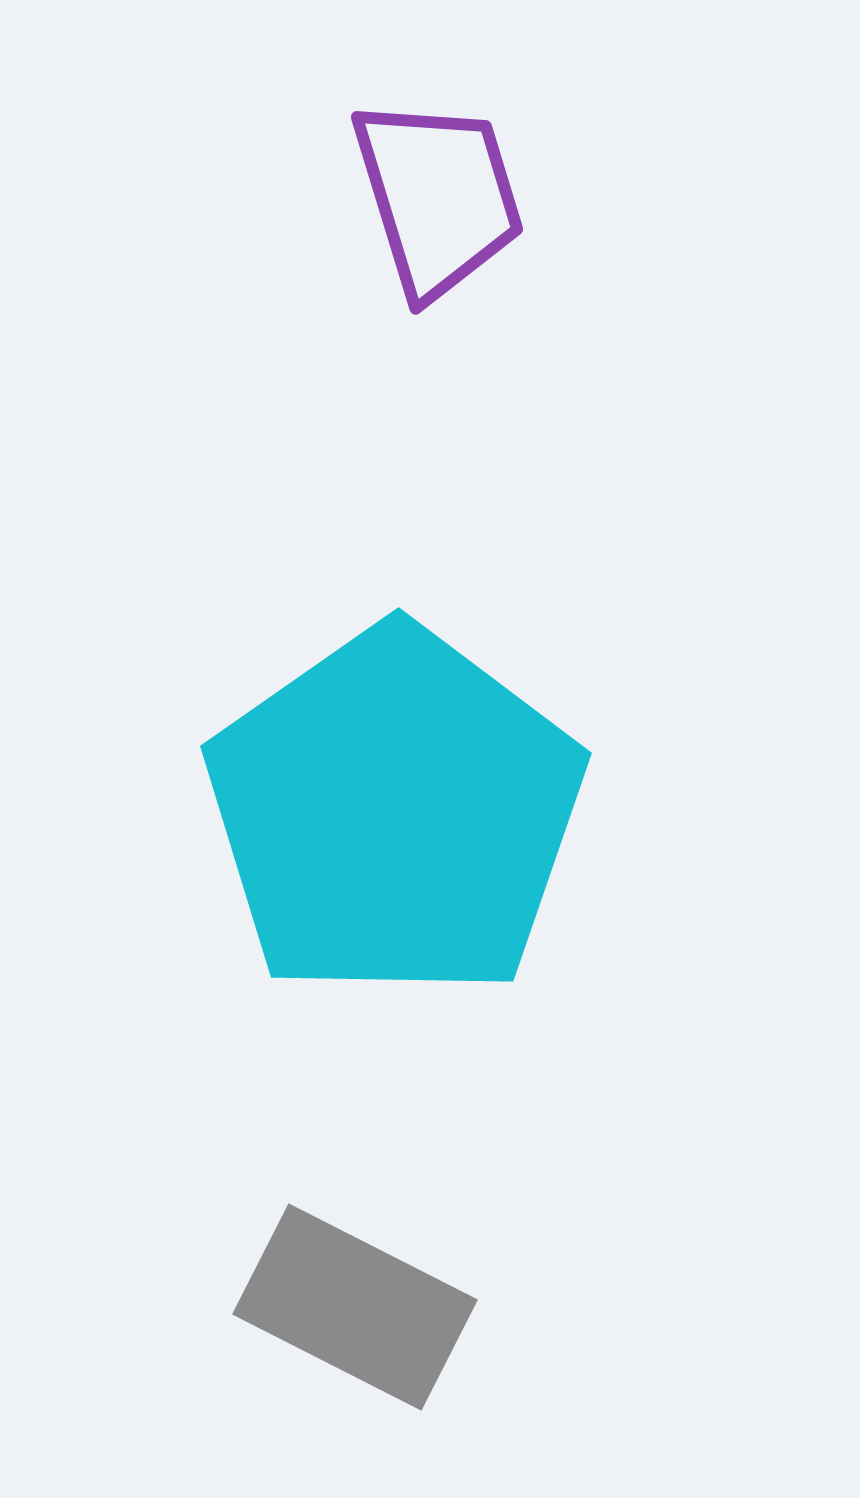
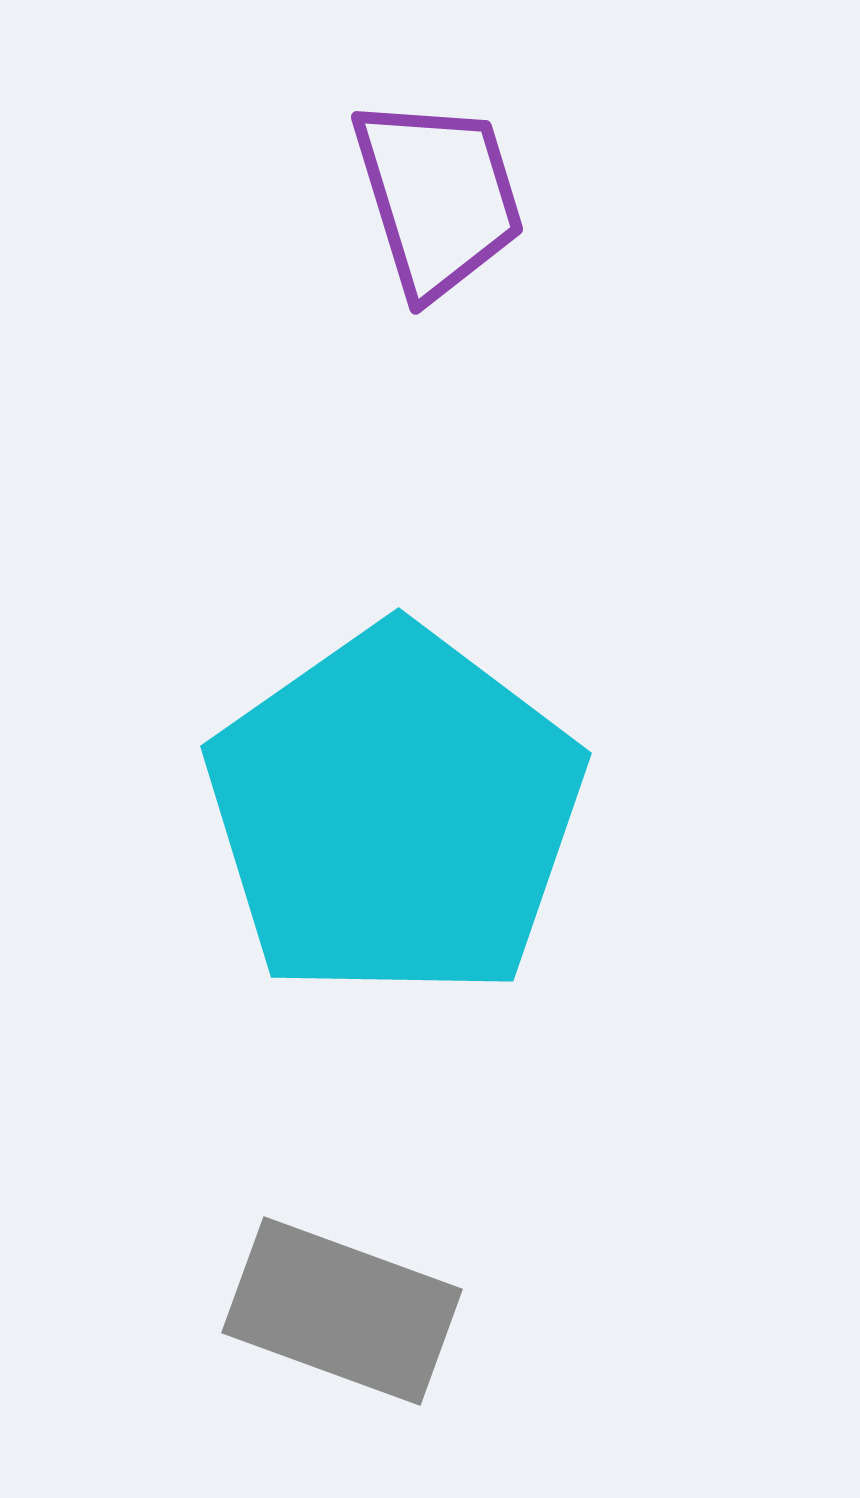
gray rectangle: moved 13 px left, 4 px down; rotated 7 degrees counterclockwise
